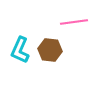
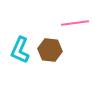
pink line: moved 1 px right, 1 px down
